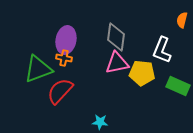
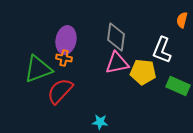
yellow pentagon: moved 1 px right, 1 px up
